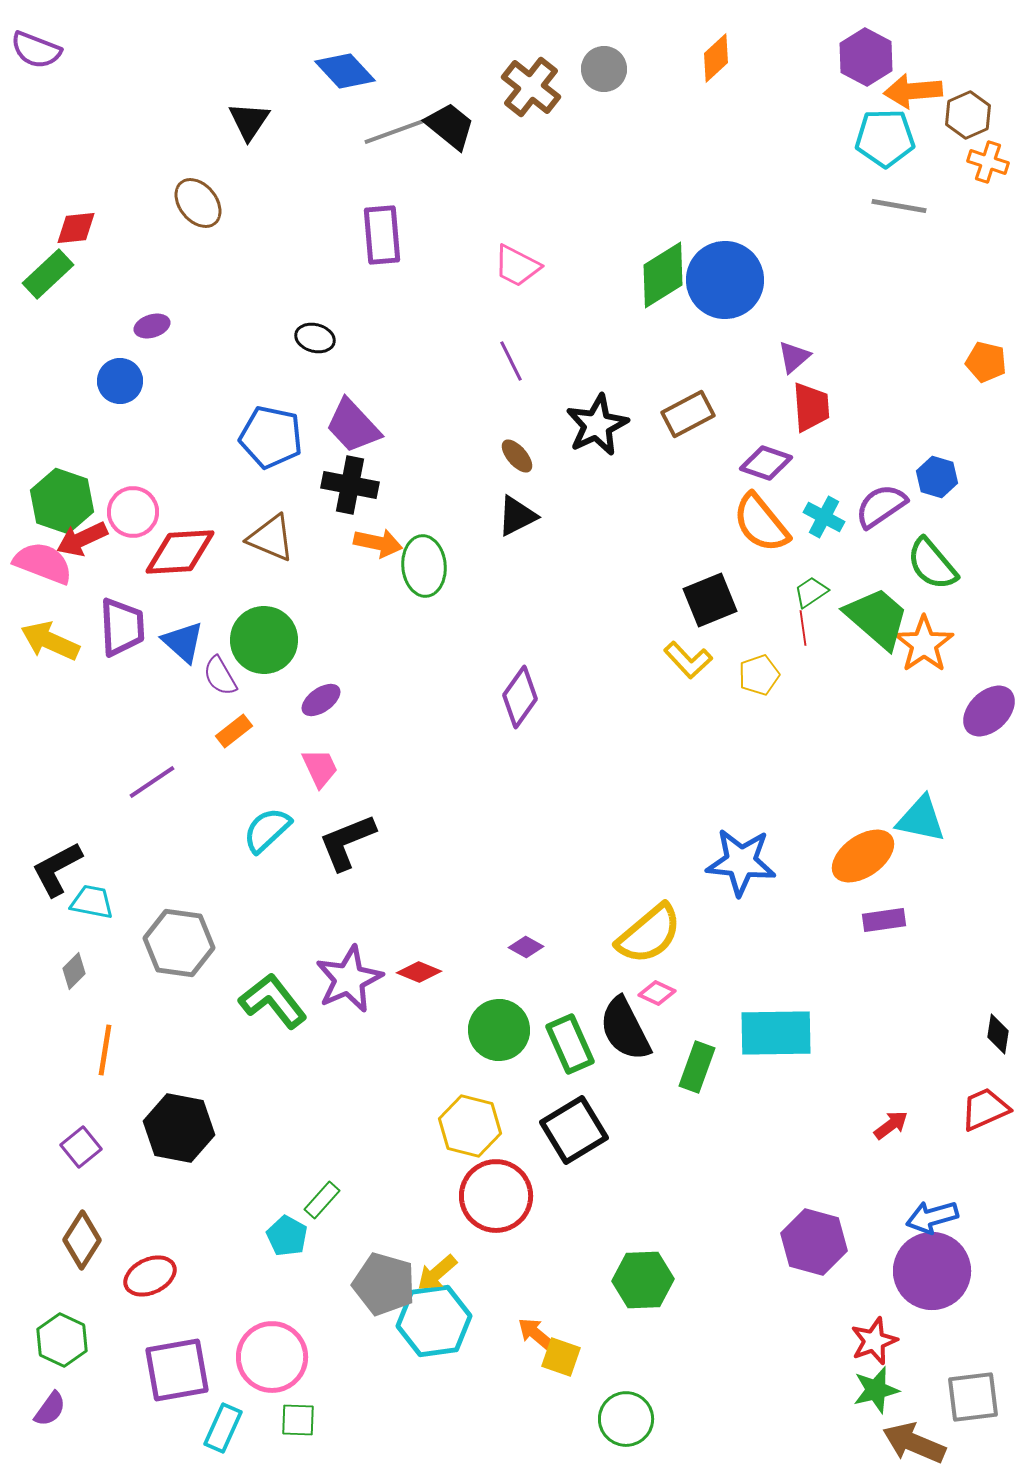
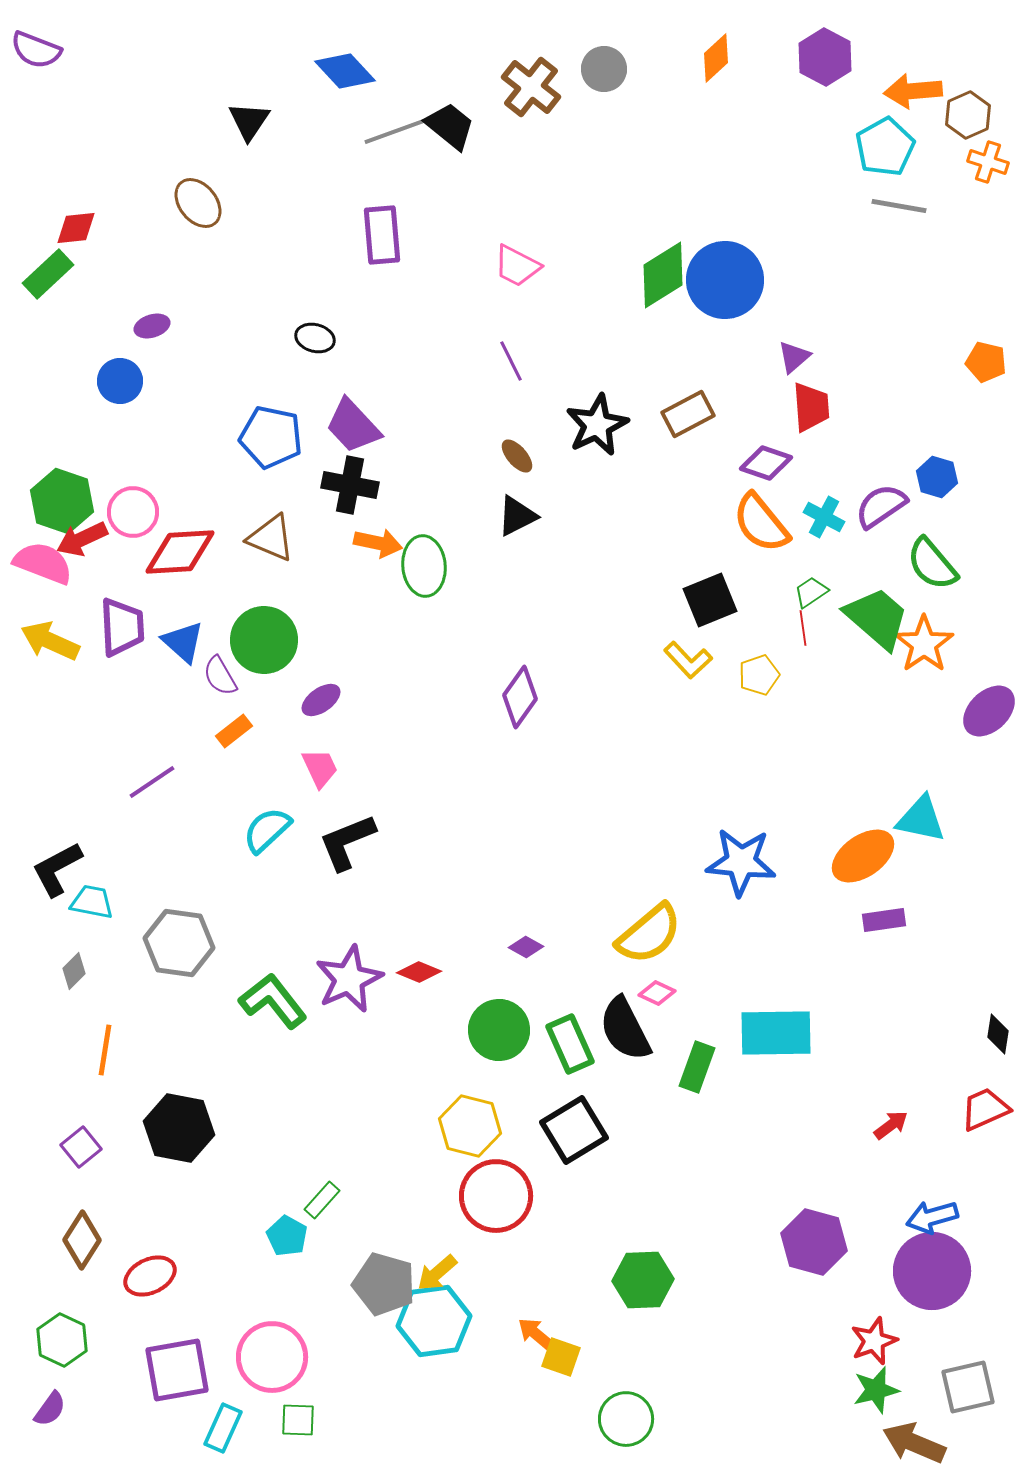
purple hexagon at (866, 57): moved 41 px left
cyan pentagon at (885, 138): moved 9 px down; rotated 28 degrees counterclockwise
gray square at (973, 1397): moved 5 px left, 10 px up; rotated 6 degrees counterclockwise
